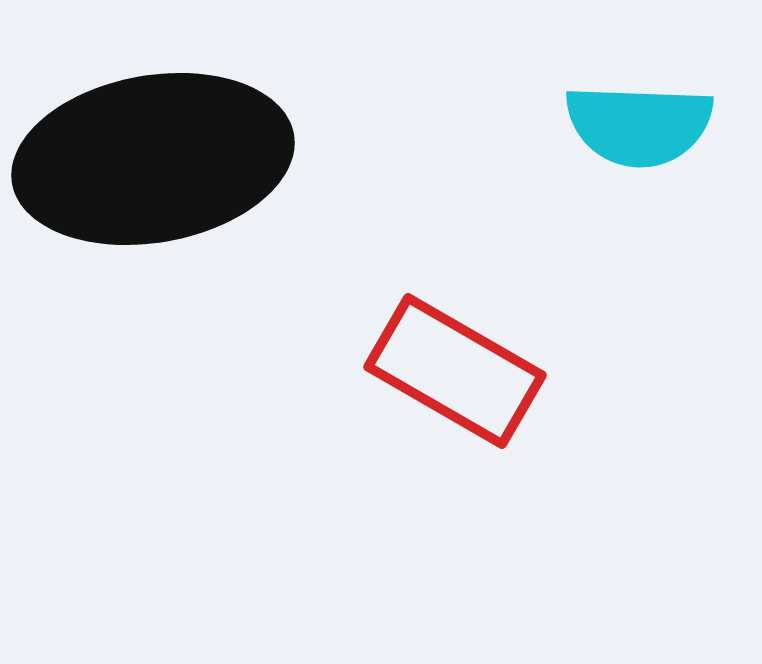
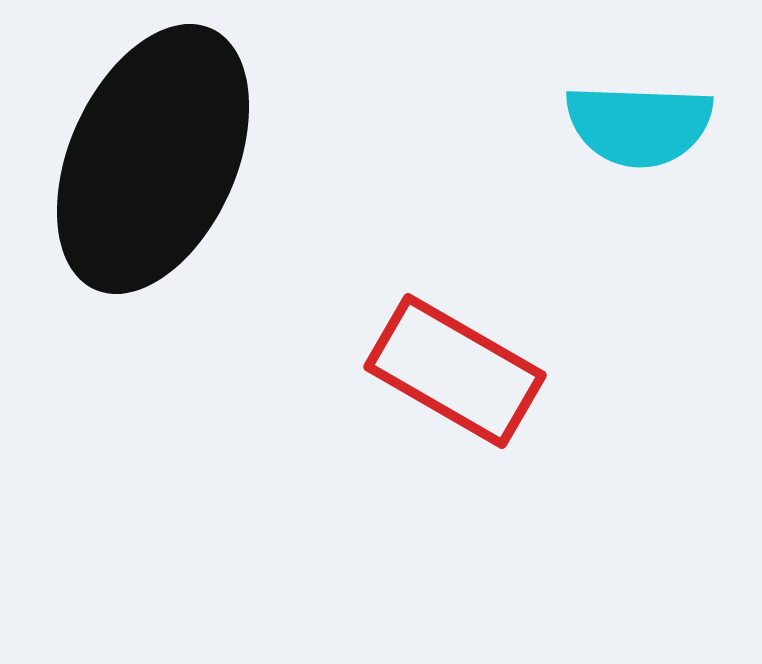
black ellipse: rotated 56 degrees counterclockwise
